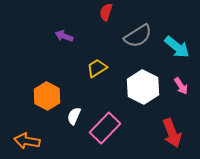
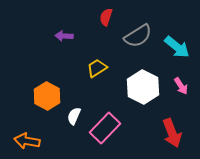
red semicircle: moved 5 px down
purple arrow: rotated 18 degrees counterclockwise
